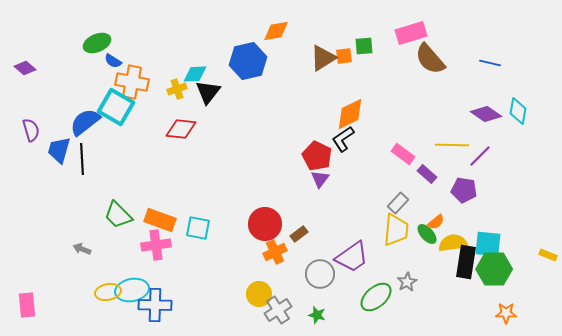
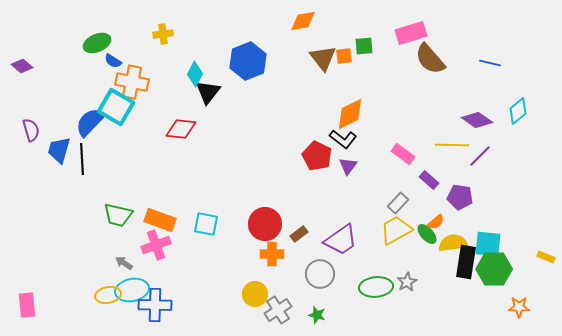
orange diamond at (276, 31): moved 27 px right, 10 px up
brown triangle at (323, 58): rotated 36 degrees counterclockwise
blue hexagon at (248, 61): rotated 9 degrees counterclockwise
purple diamond at (25, 68): moved 3 px left, 2 px up
cyan diamond at (195, 74): rotated 60 degrees counterclockwise
yellow cross at (177, 89): moved 14 px left, 55 px up; rotated 12 degrees clockwise
cyan diamond at (518, 111): rotated 40 degrees clockwise
purple diamond at (486, 114): moved 9 px left, 6 px down
blue semicircle at (85, 122): moved 5 px right; rotated 8 degrees counterclockwise
black L-shape at (343, 139): rotated 108 degrees counterclockwise
purple rectangle at (427, 174): moved 2 px right, 6 px down
purple triangle at (320, 179): moved 28 px right, 13 px up
purple pentagon at (464, 190): moved 4 px left, 7 px down
green trapezoid at (118, 215): rotated 32 degrees counterclockwise
cyan square at (198, 228): moved 8 px right, 4 px up
yellow trapezoid at (396, 230): rotated 124 degrees counterclockwise
pink cross at (156, 245): rotated 12 degrees counterclockwise
gray arrow at (82, 249): moved 42 px right, 14 px down; rotated 12 degrees clockwise
orange cross at (275, 252): moved 3 px left, 2 px down; rotated 25 degrees clockwise
yellow rectangle at (548, 255): moved 2 px left, 2 px down
purple trapezoid at (352, 257): moved 11 px left, 17 px up
yellow ellipse at (108, 292): moved 3 px down
yellow circle at (259, 294): moved 4 px left
green ellipse at (376, 297): moved 10 px up; rotated 36 degrees clockwise
orange star at (506, 313): moved 13 px right, 6 px up
